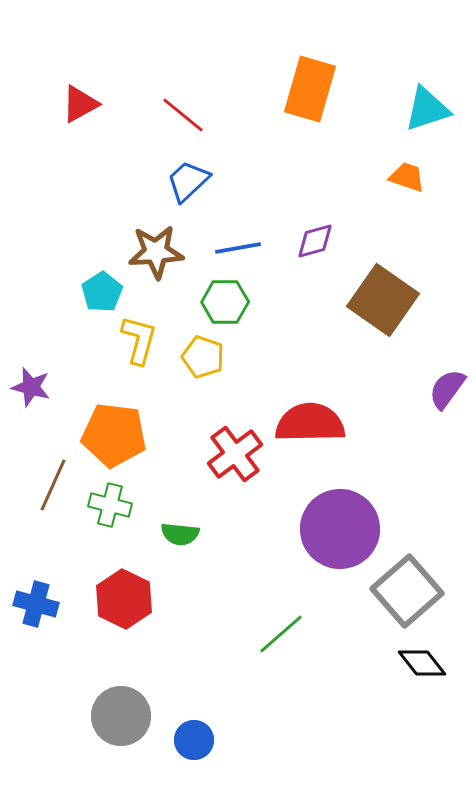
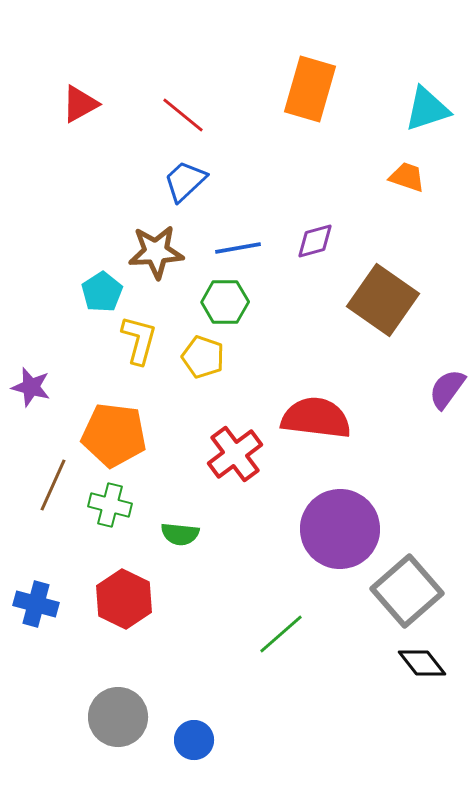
blue trapezoid: moved 3 px left
red semicircle: moved 6 px right, 5 px up; rotated 8 degrees clockwise
gray circle: moved 3 px left, 1 px down
